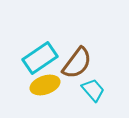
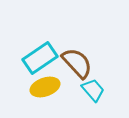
brown semicircle: rotated 80 degrees counterclockwise
yellow ellipse: moved 2 px down
